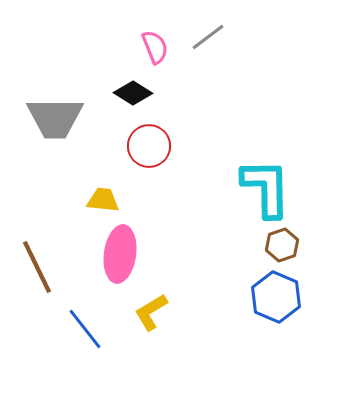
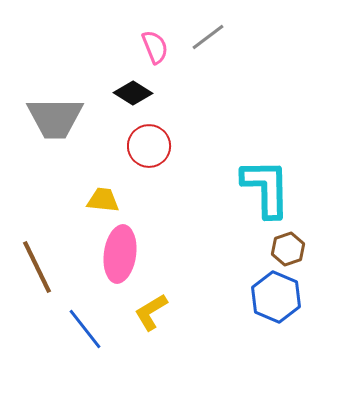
brown hexagon: moved 6 px right, 4 px down
